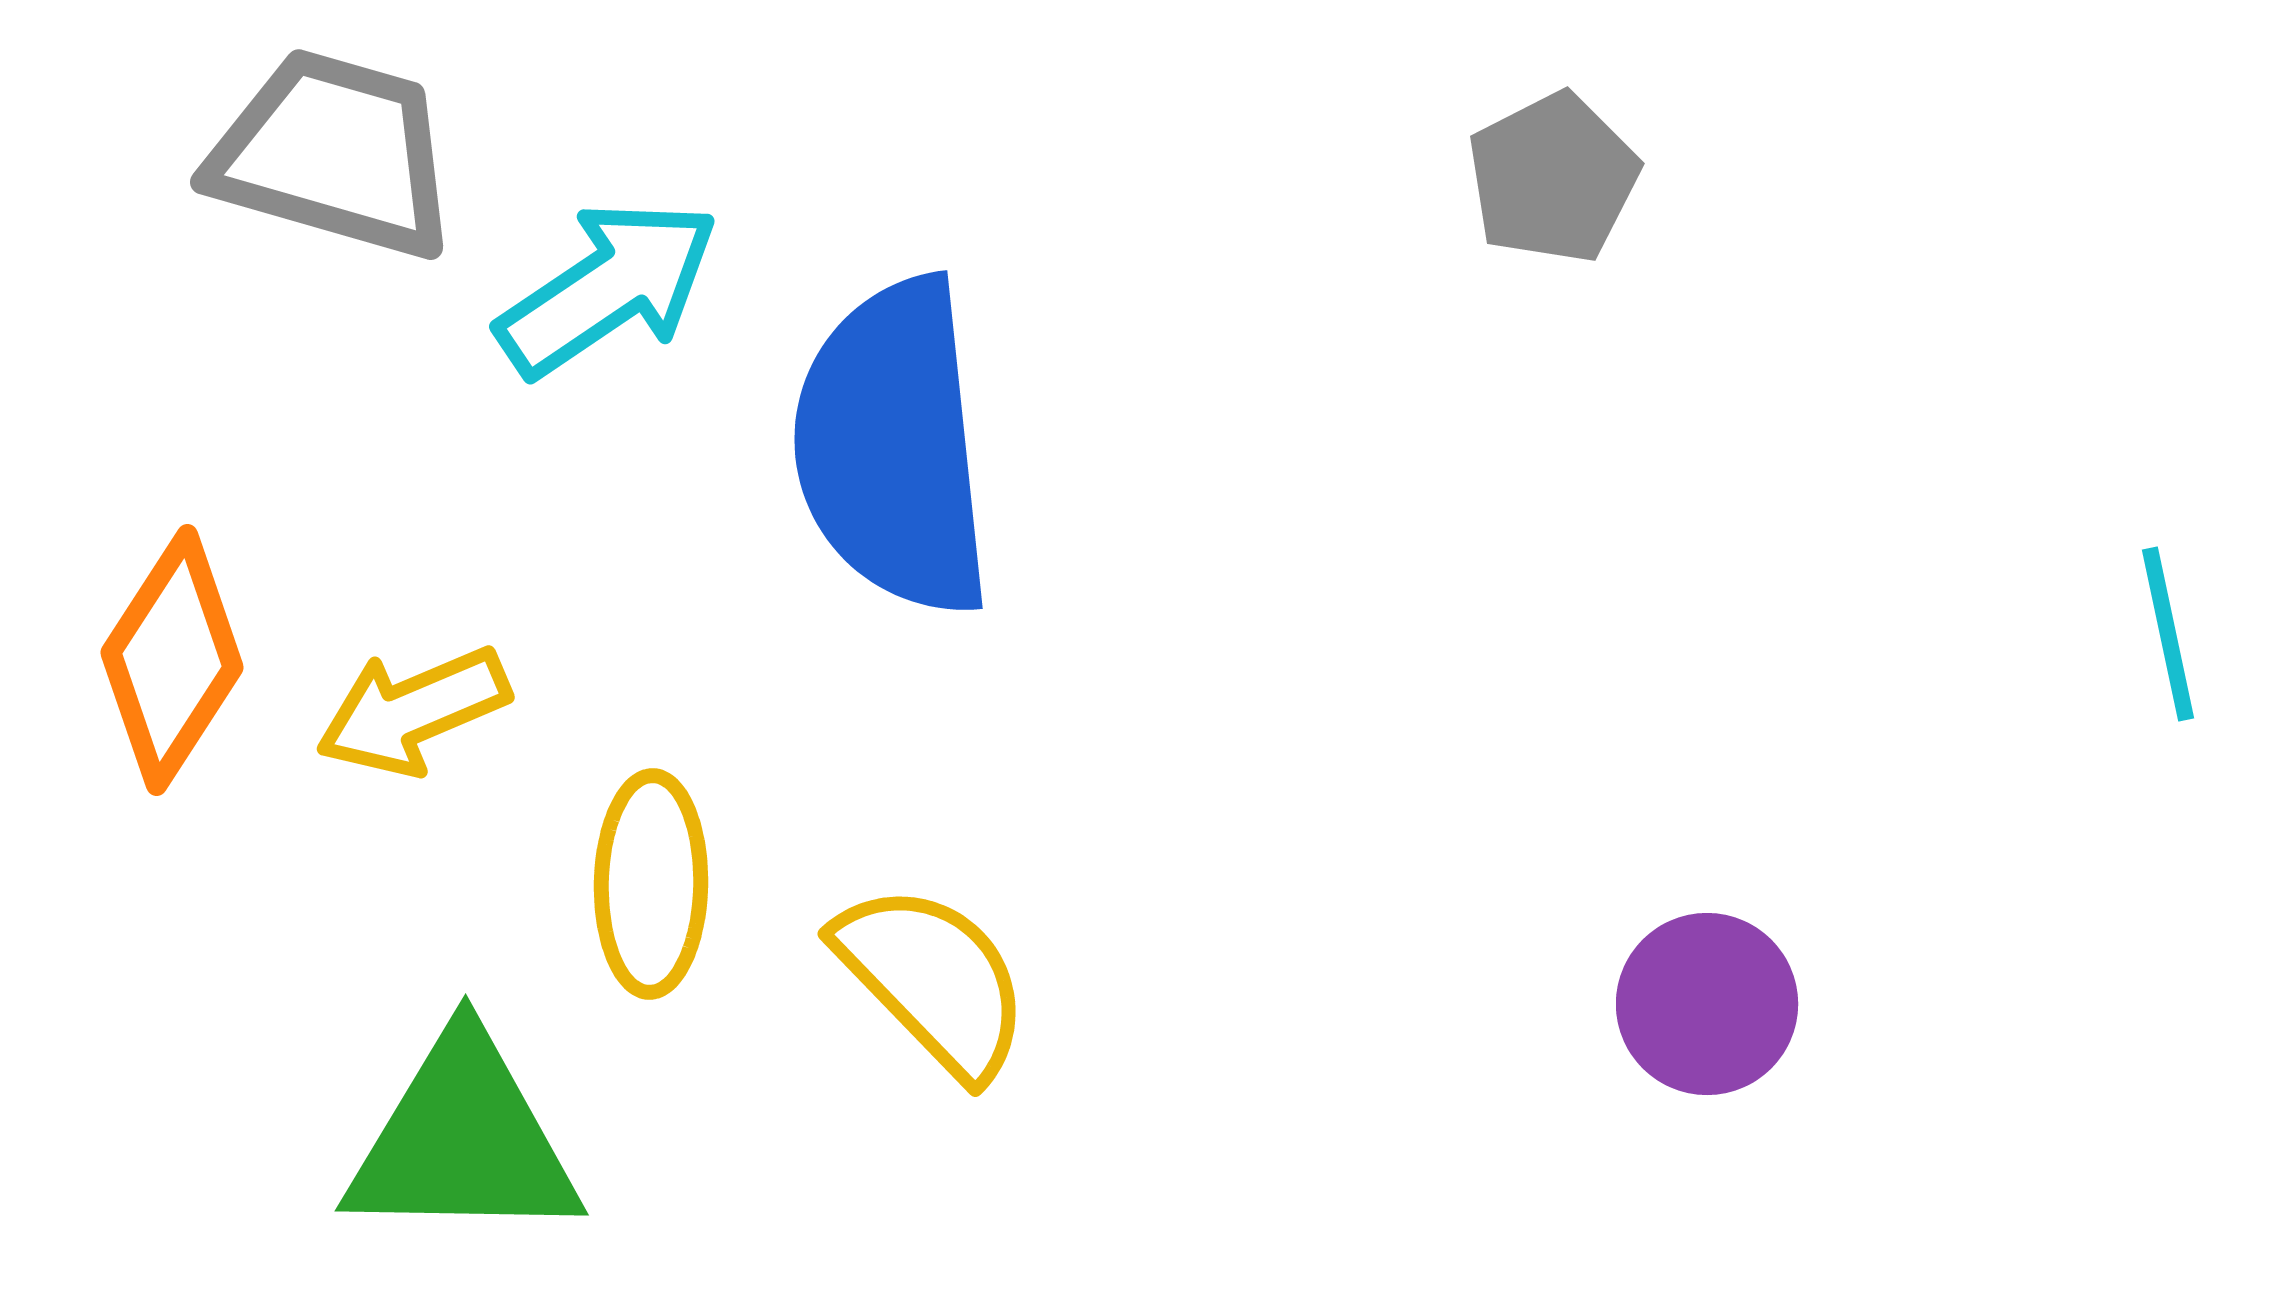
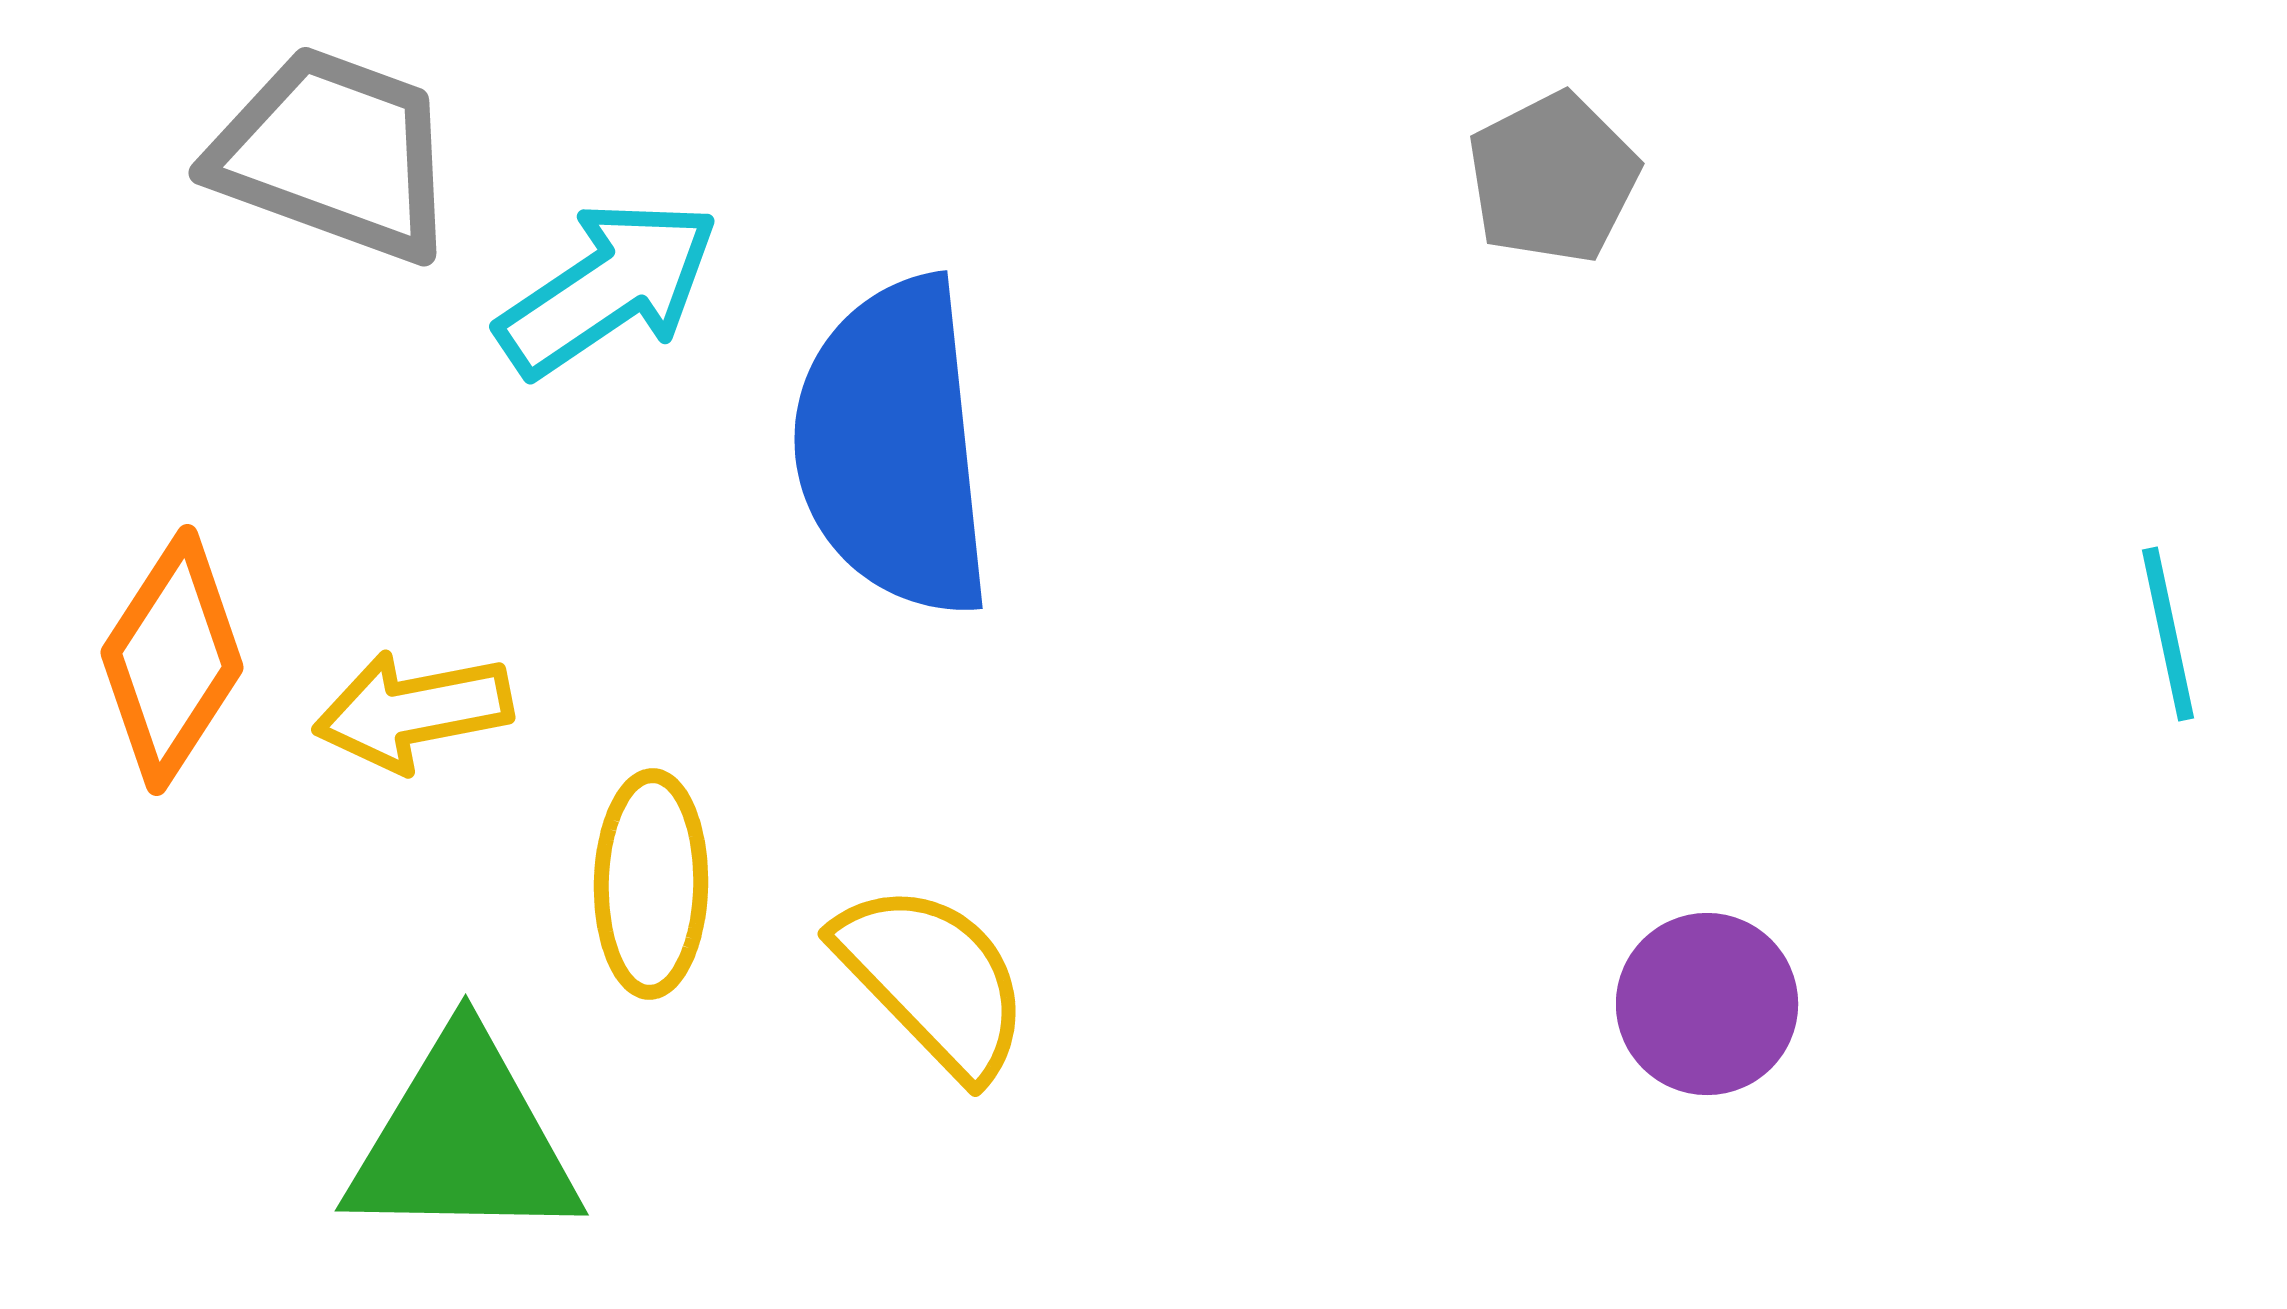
gray trapezoid: rotated 4 degrees clockwise
yellow arrow: rotated 12 degrees clockwise
